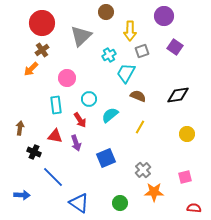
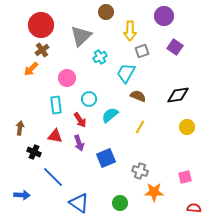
red circle: moved 1 px left, 2 px down
cyan cross: moved 9 px left, 2 px down
yellow circle: moved 7 px up
purple arrow: moved 3 px right
gray cross: moved 3 px left, 1 px down; rotated 28 degrees counterclockwise
